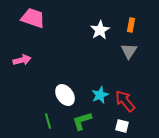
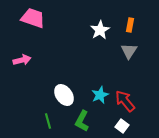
orange rectangle: moved 1 px left
white ellipse: moved 1 px left
green L-shape: rotated 45 degrees counterclockwise
white square: rotated 24 degrees clockwise
